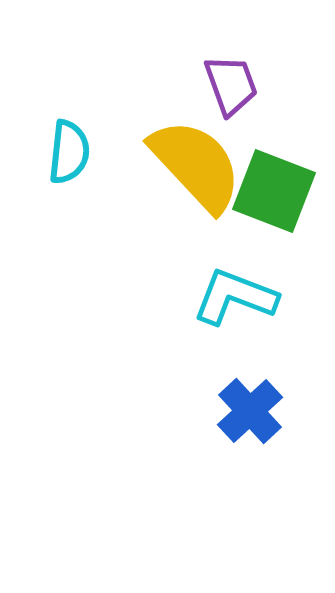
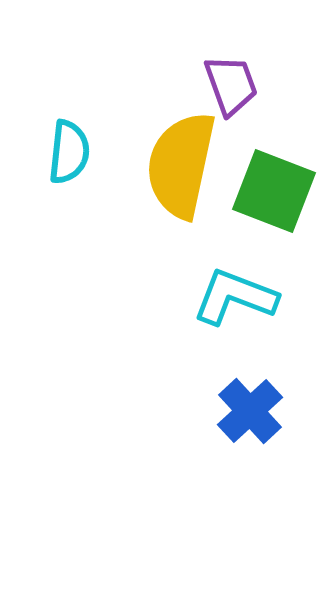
yellow semicircle: moved 15 px left; rotated 125 degrees counterclockwise
